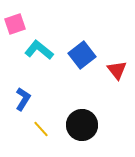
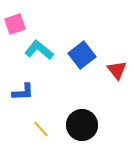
blue L-shape: moved 7 px up; rotated 55 degrees clockwise
